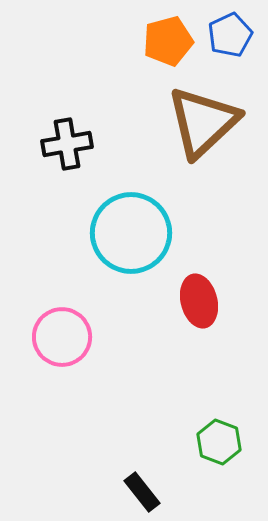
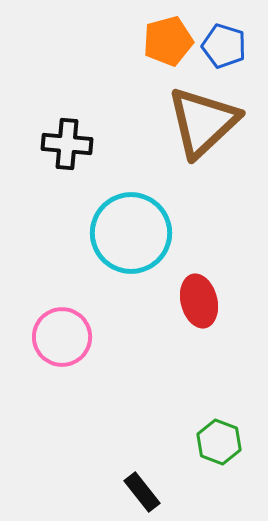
blue pentagon: moved 6 px left, 11 px down; rotated 30 degrees counterclockwise
black cross: rotated 15 degrees clockwise
